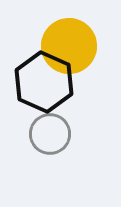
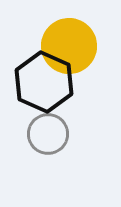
gray circle: moved 2 px left
